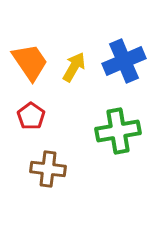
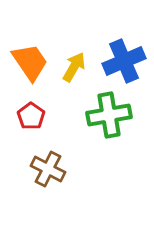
green cross: moved 9 px left, 16 px up
brown cross: rotated 20 degrees clockwise
